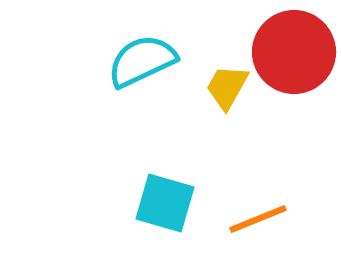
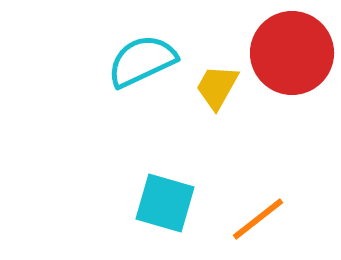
red circle: moved 2 px left, 1 px down
yellow trapezoid: moved 10 px left
orange line: rotated 16 degrees counterclockwise
